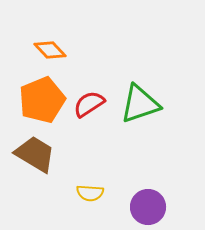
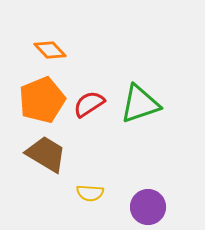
brown trapezoid: moved 11 px right
